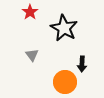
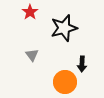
black star: rotated 28 degrees clockwise
